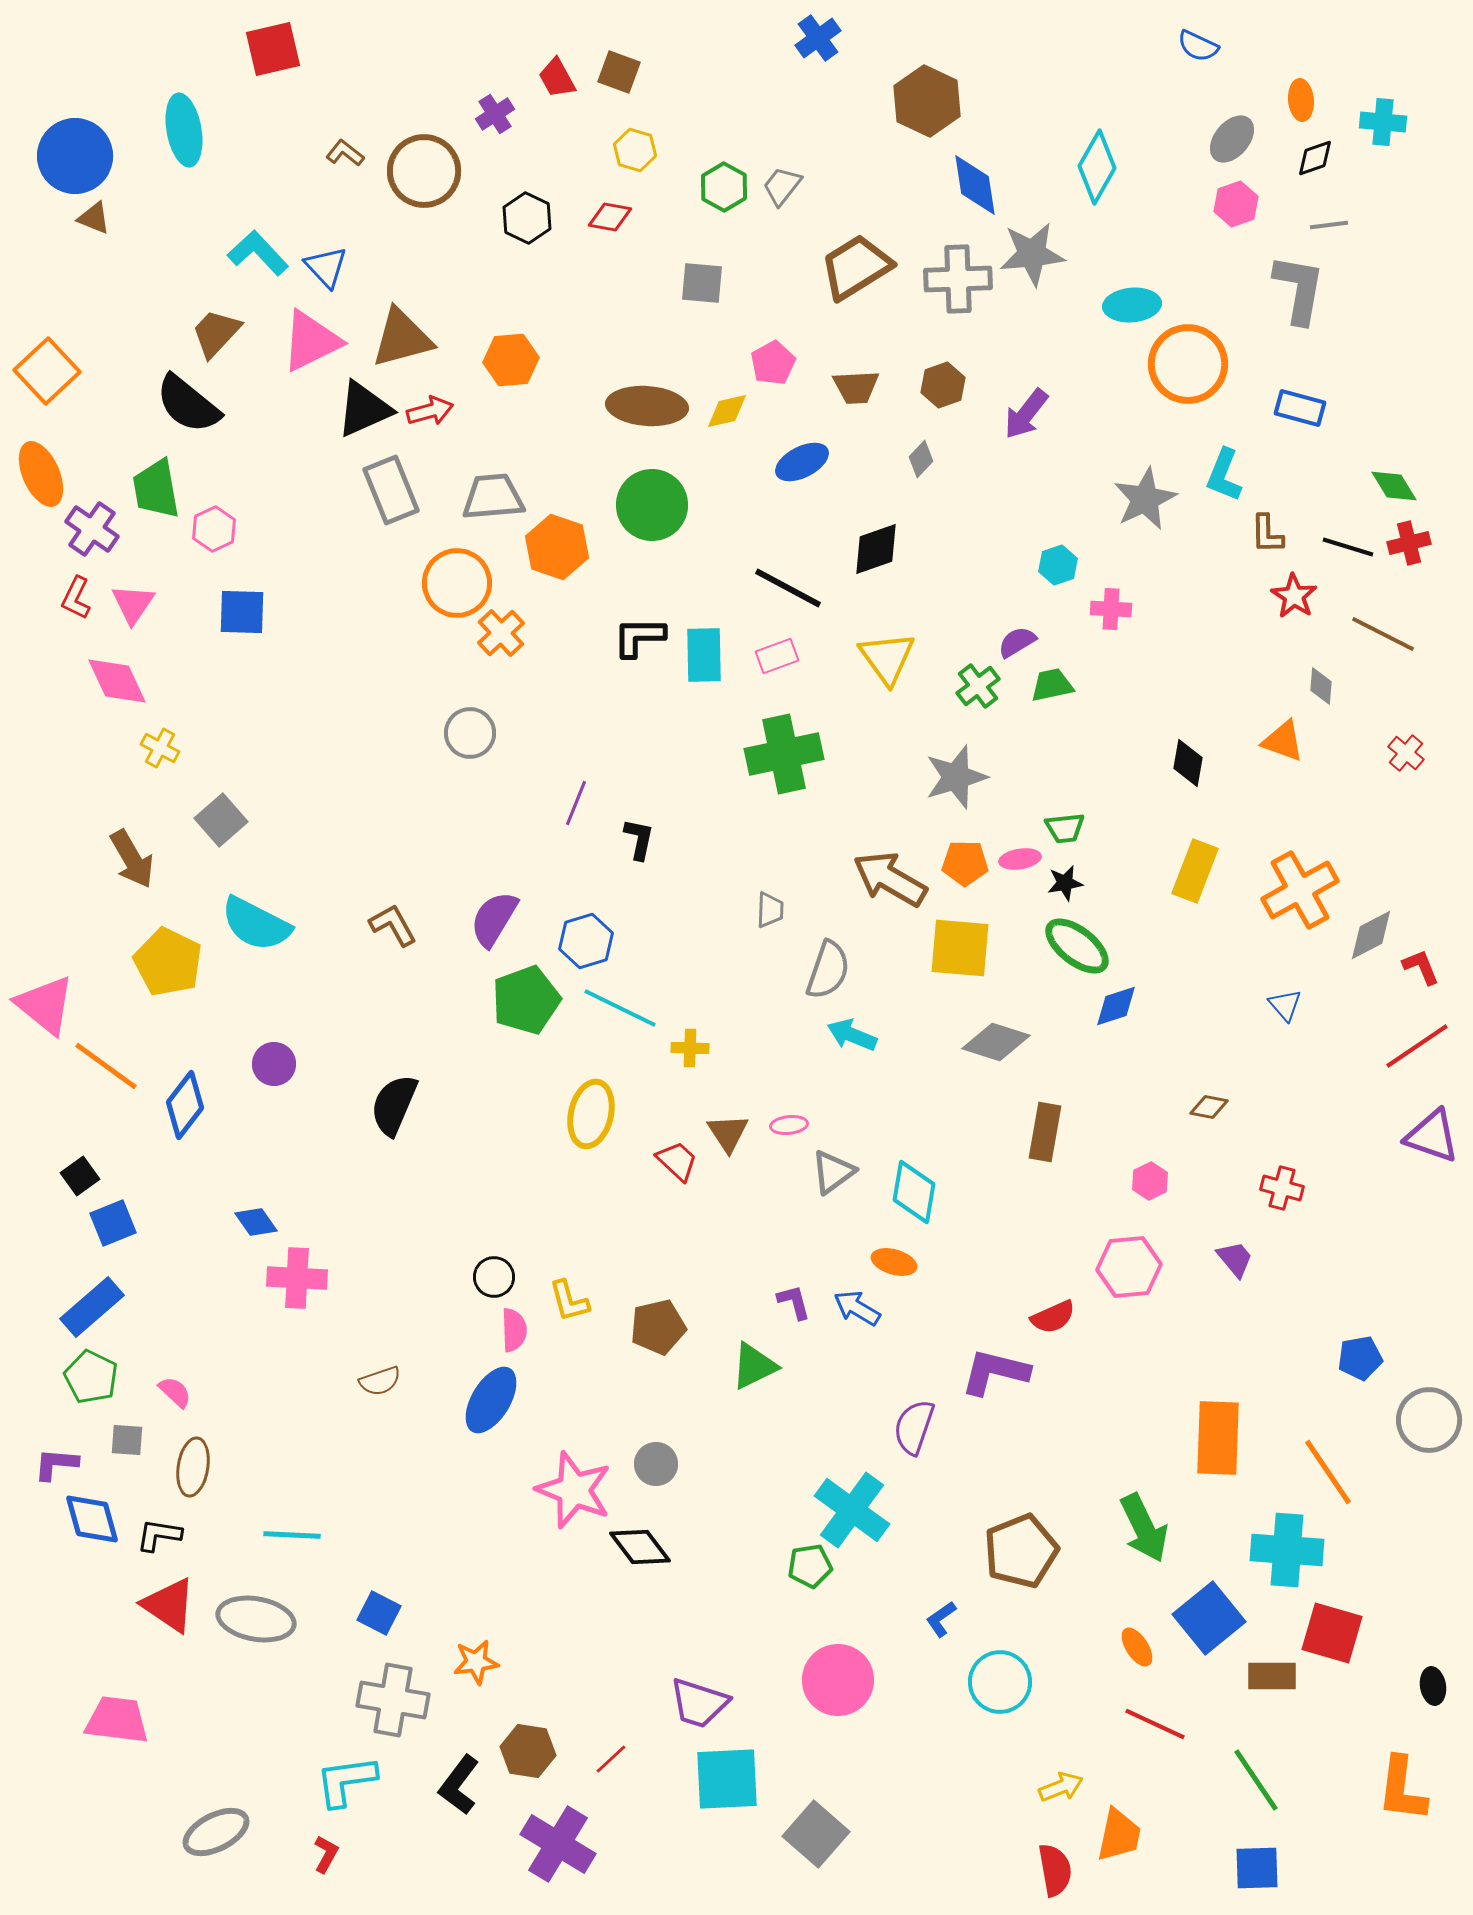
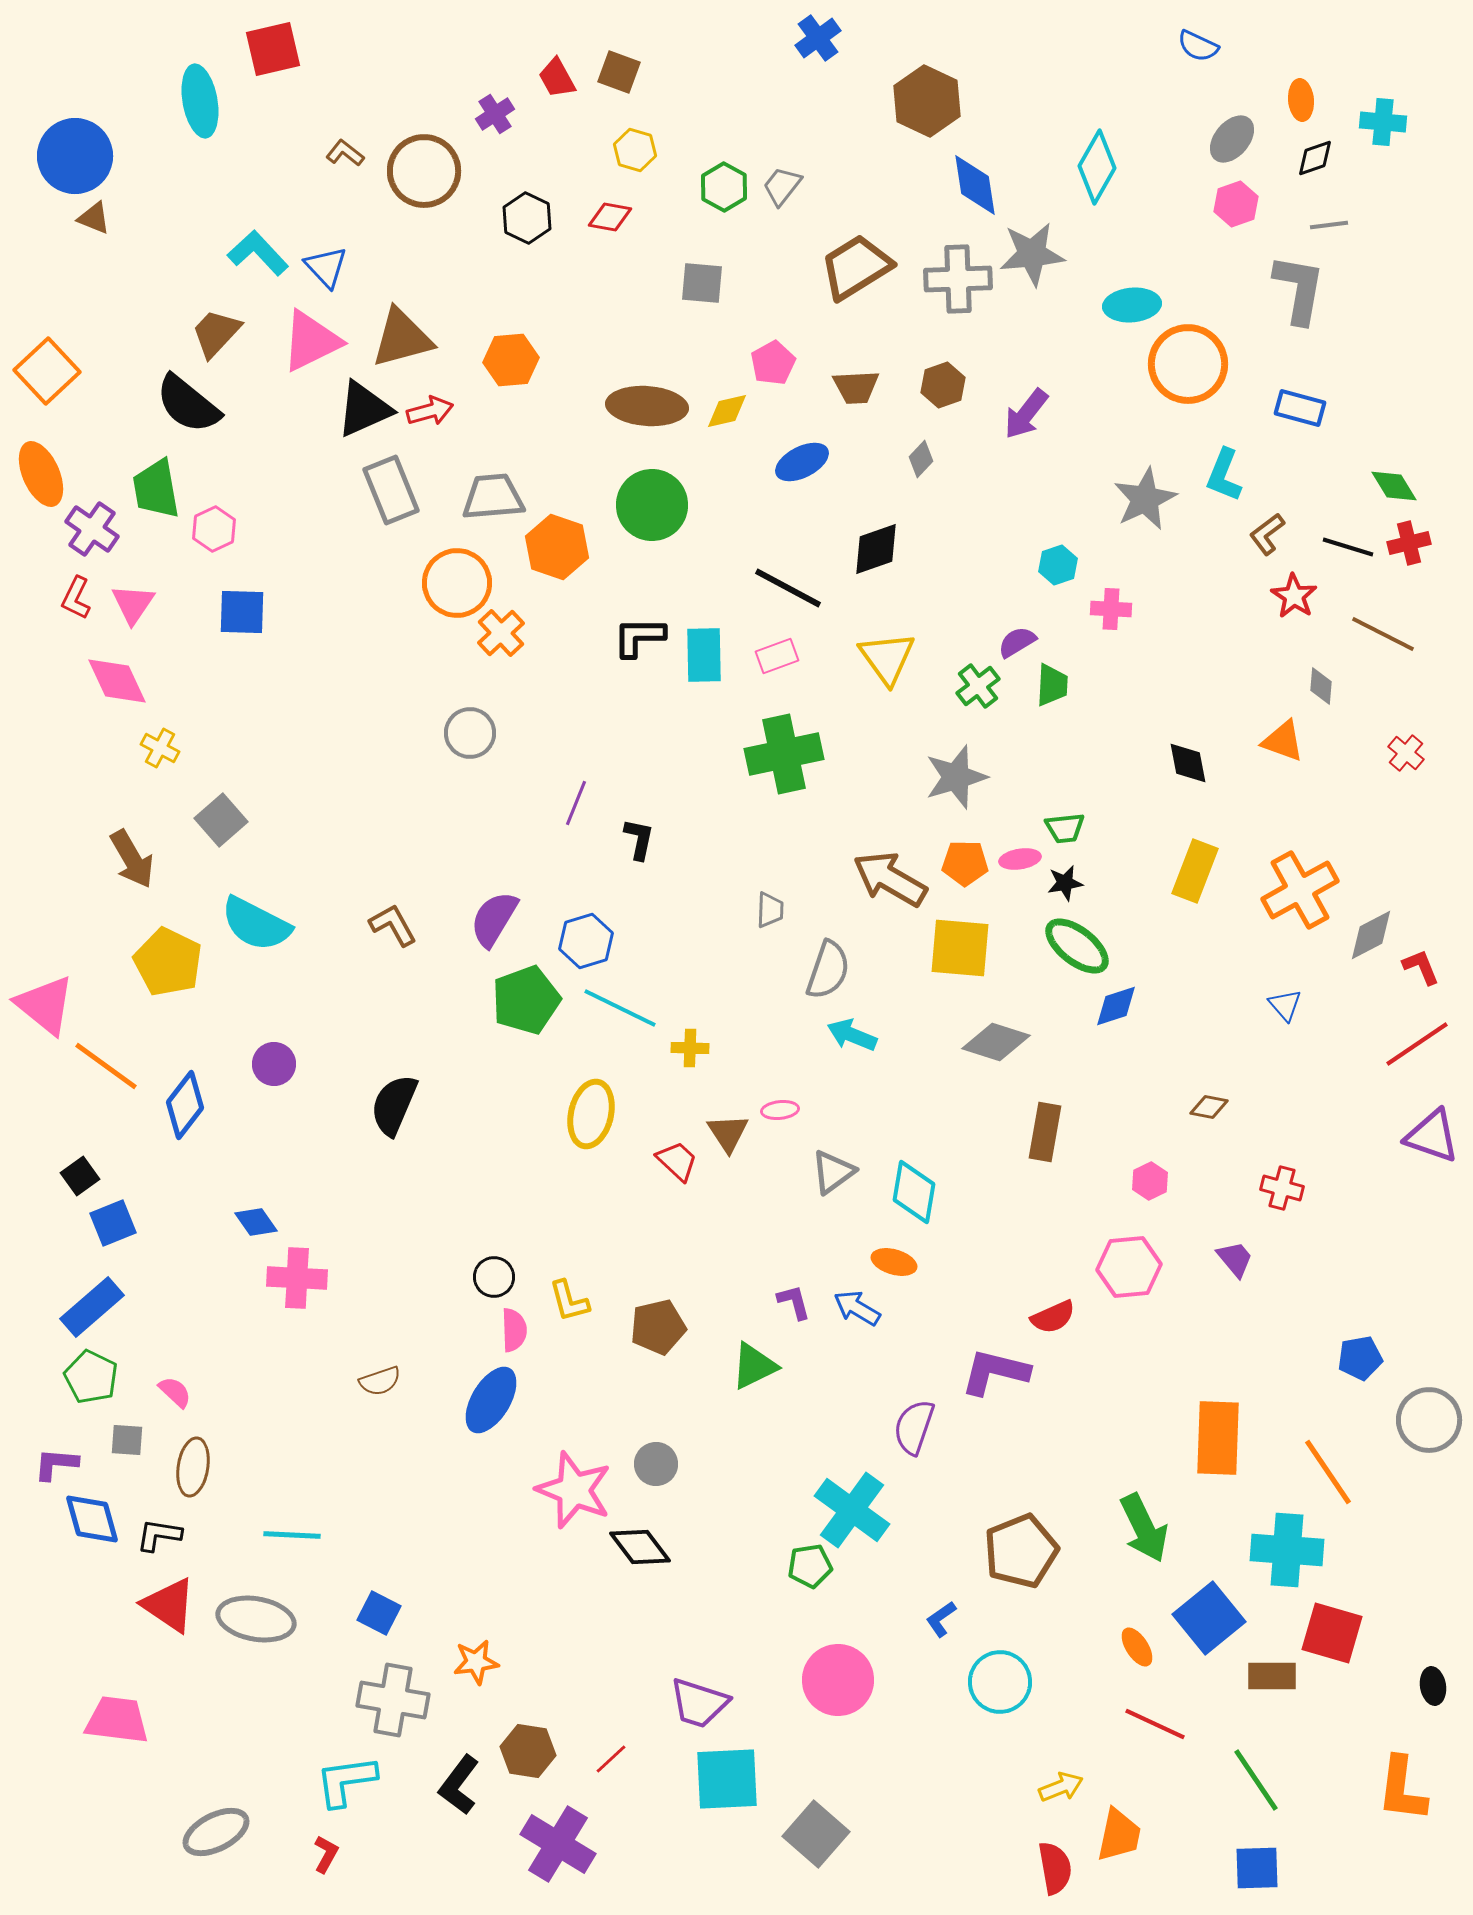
cyan ellipse at (184, 130): moved 16 px right, 29 px up
brown L-shape at (1267, 534): rotated 54 degrees clockwise
green trapezoid at (1052, 685): rotated 105 degrees clockwise
black diamond at (1188, 763): rotated 21 degrees counterclockwise
red line at (1417, 1046): moved 2 px up
pink ellipse at (789, 1125): moved 9 px left, 15 px up
red semicircle at (1055, 1870): moved 2 px up
